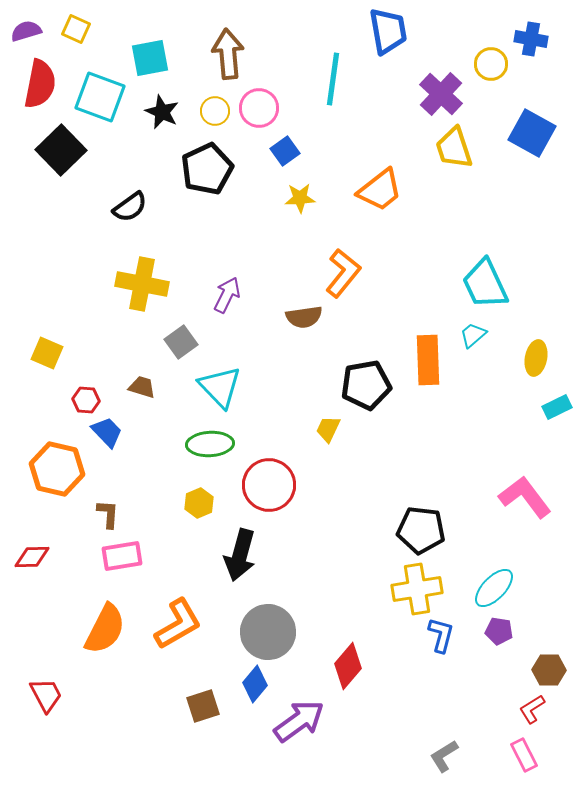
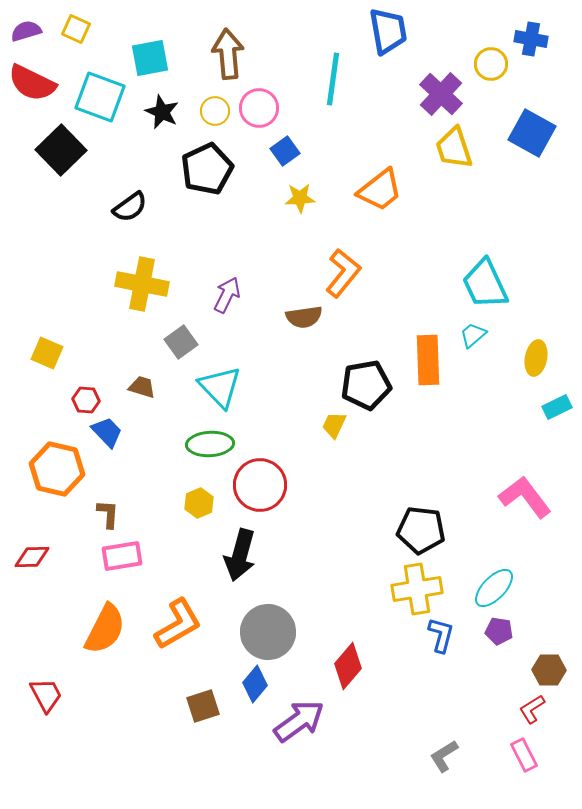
red semicircle at (40, 84): moved 8 px left, 1 px up; rotated 105 degrees clockwise
yellow trapezoid at (328, 429): moved 6 px right, 4 px up
red circle at (269, 485): moved 9 px left
